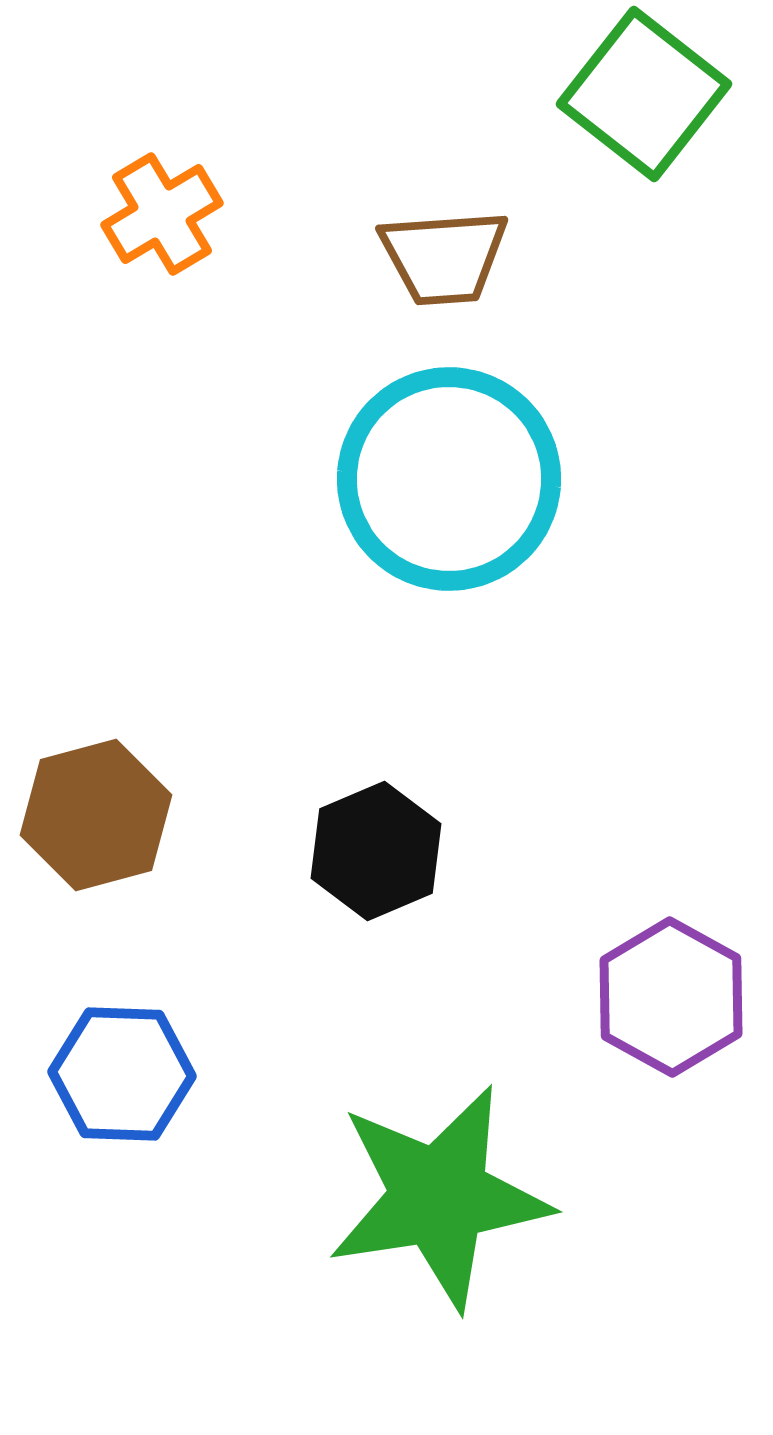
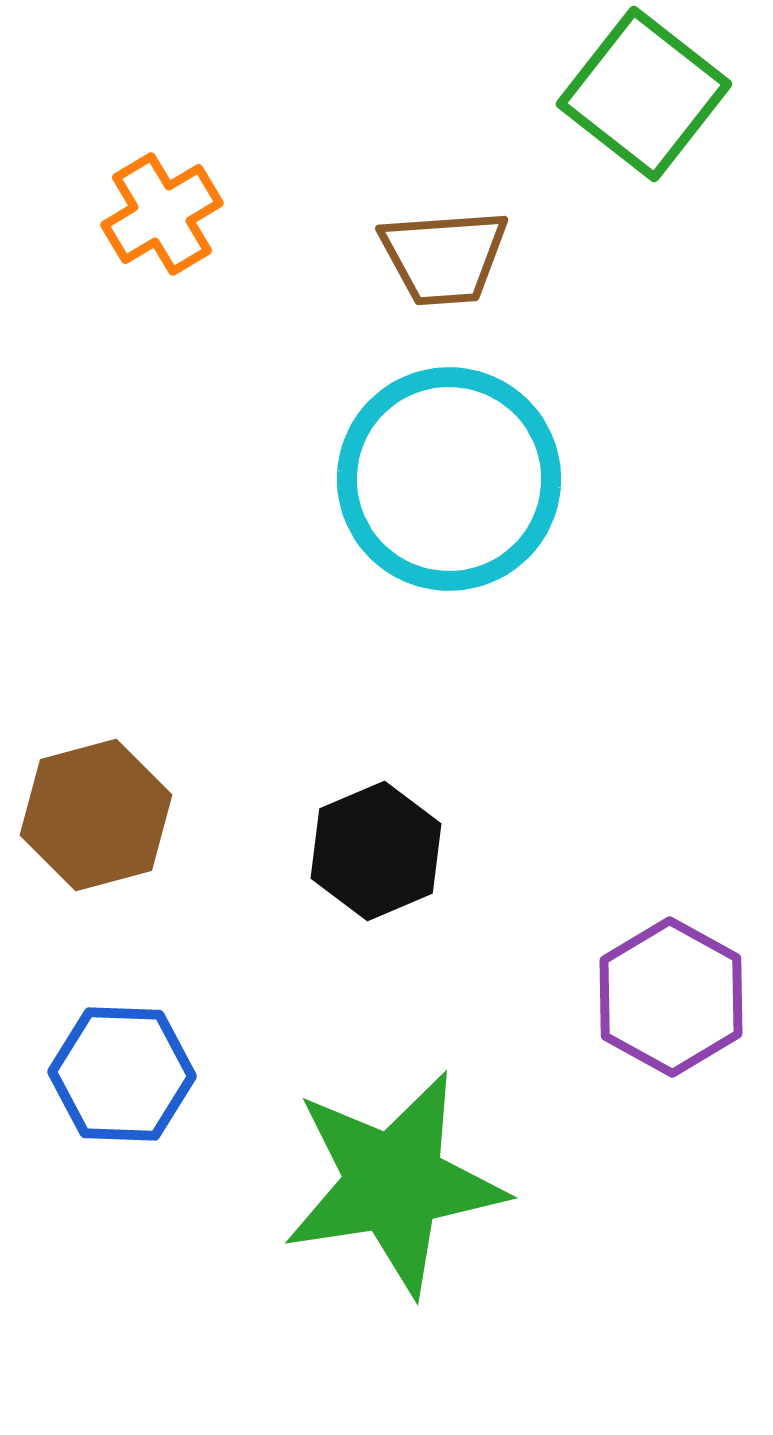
green star: moved 45 px left, 14 px up
